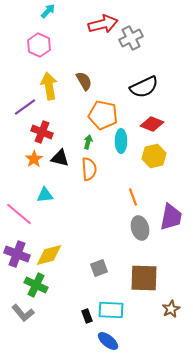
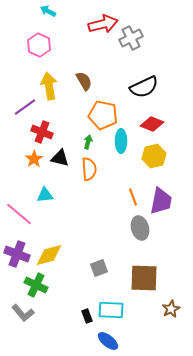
cyan arrow: rotated 105 degrees counterclockwise
purple trapezoid: moved 10 px left, 16 px up
